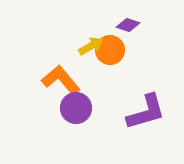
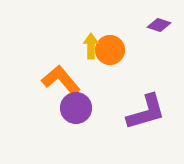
purple diamond: moved 31 px right
yellow arrow: rotated 60 degrees counterclockwise
